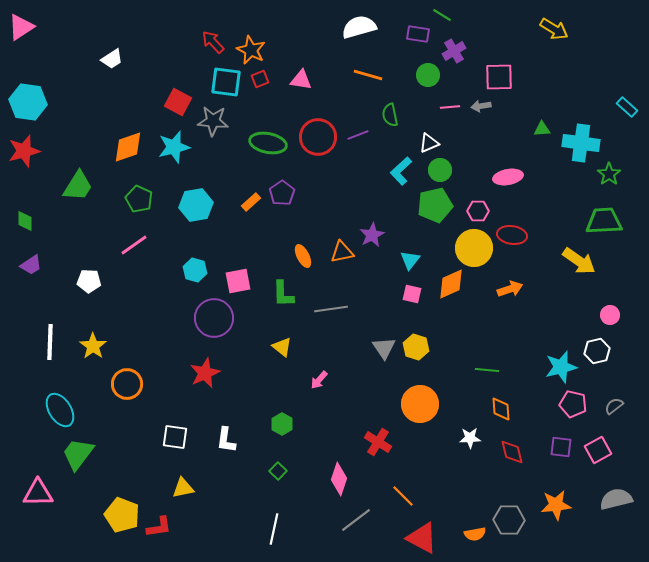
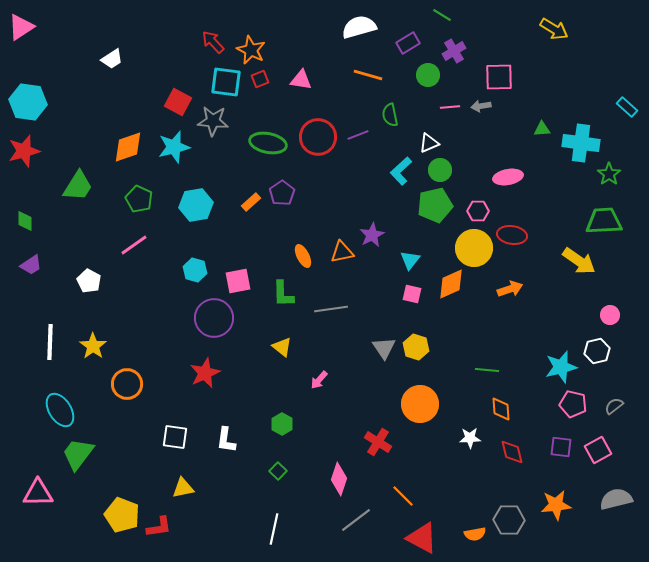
purple rectangle at (418, 34): moved 10 px left, 9 px down; rotated 40 degrees counterclockwise
white pentagon at (89, 281): rotated 25 degrees clockwise
